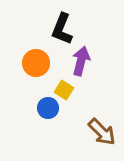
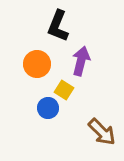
black L-shape: moved 4 px left, 3 px up
orange circle: moved 1 px right, 1 px down
